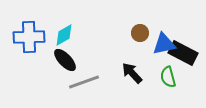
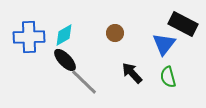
brown circle: moved 25 px left
blue triangle: rotated 40 degrees counterclockwise
black rectangle: moved 29 px up
gray line: rotated 64 degrees clockwise
